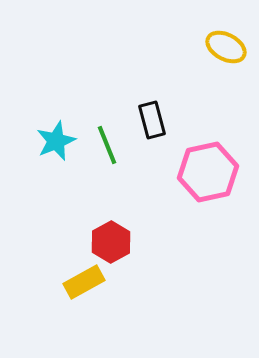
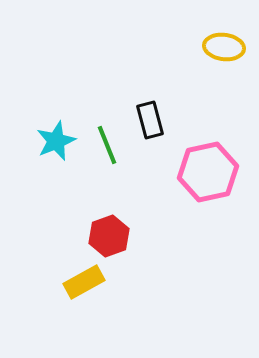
yellow ellipse: moved 2 px left; rotated 21 degrees counterclockwise
black rectangle: moved 2 px left
red hexagon: moved 2 px left, 6 px up; rotated 9 degrees clockwise
